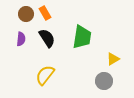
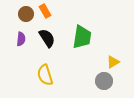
orange rectangle: moved 2 px up
yellow triangle: moved 3 px down
yellow semicircle: rotated 55 degrees counterclockwise
